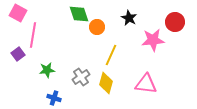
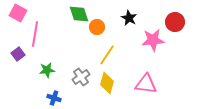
pink line: moved 2 px right, 1 px up
yellow line: moved 4 px left; rotated 10 degrees clockwise
yellow diamond: moved 1 px right
